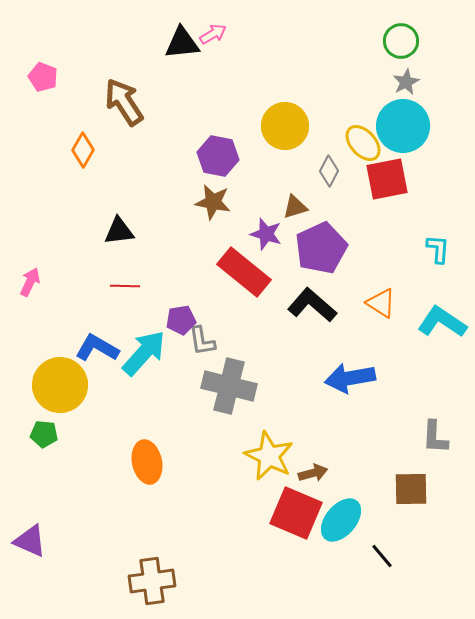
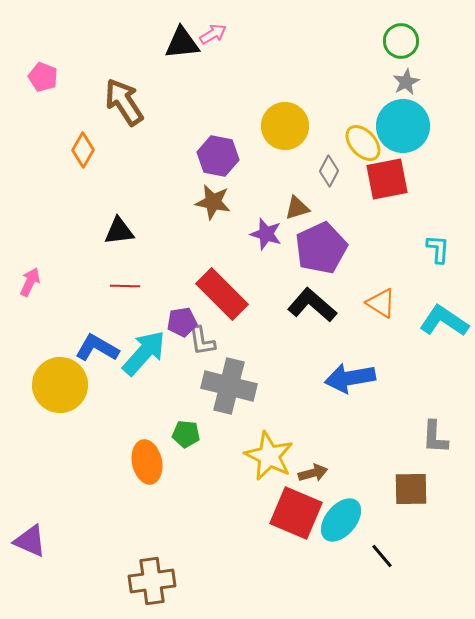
brown triangle at (295, 207): moved 2 px right, 1 px down
red rectangle at (244, 272): moved 22 px left, 22 px down; rotated 6 degrees clockwise
purple pentagon at (181, 320): moved 1 px right, 2 px down
cyan L-shape at (442, 322): moved 2 px right, 1 px up
green pentagon at (44, 434): moved 142 px right
